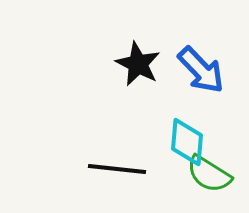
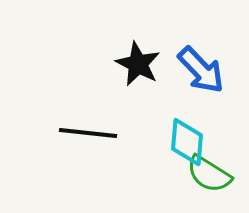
black line: moved 29 px left, 36 px up
